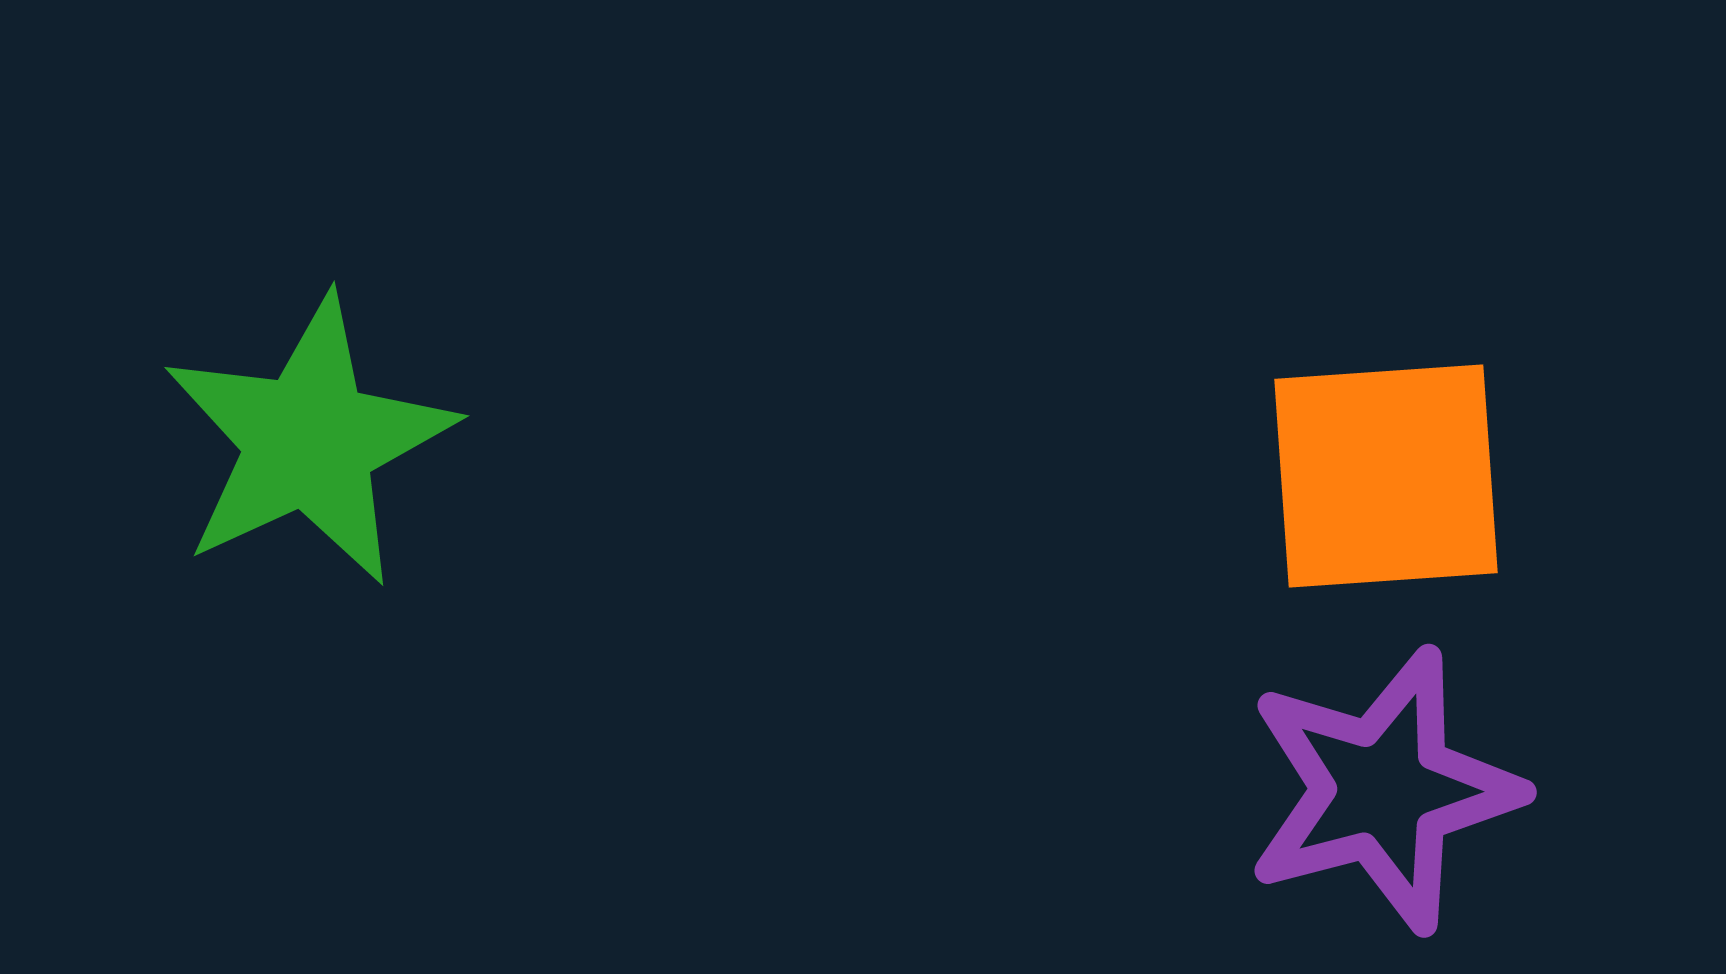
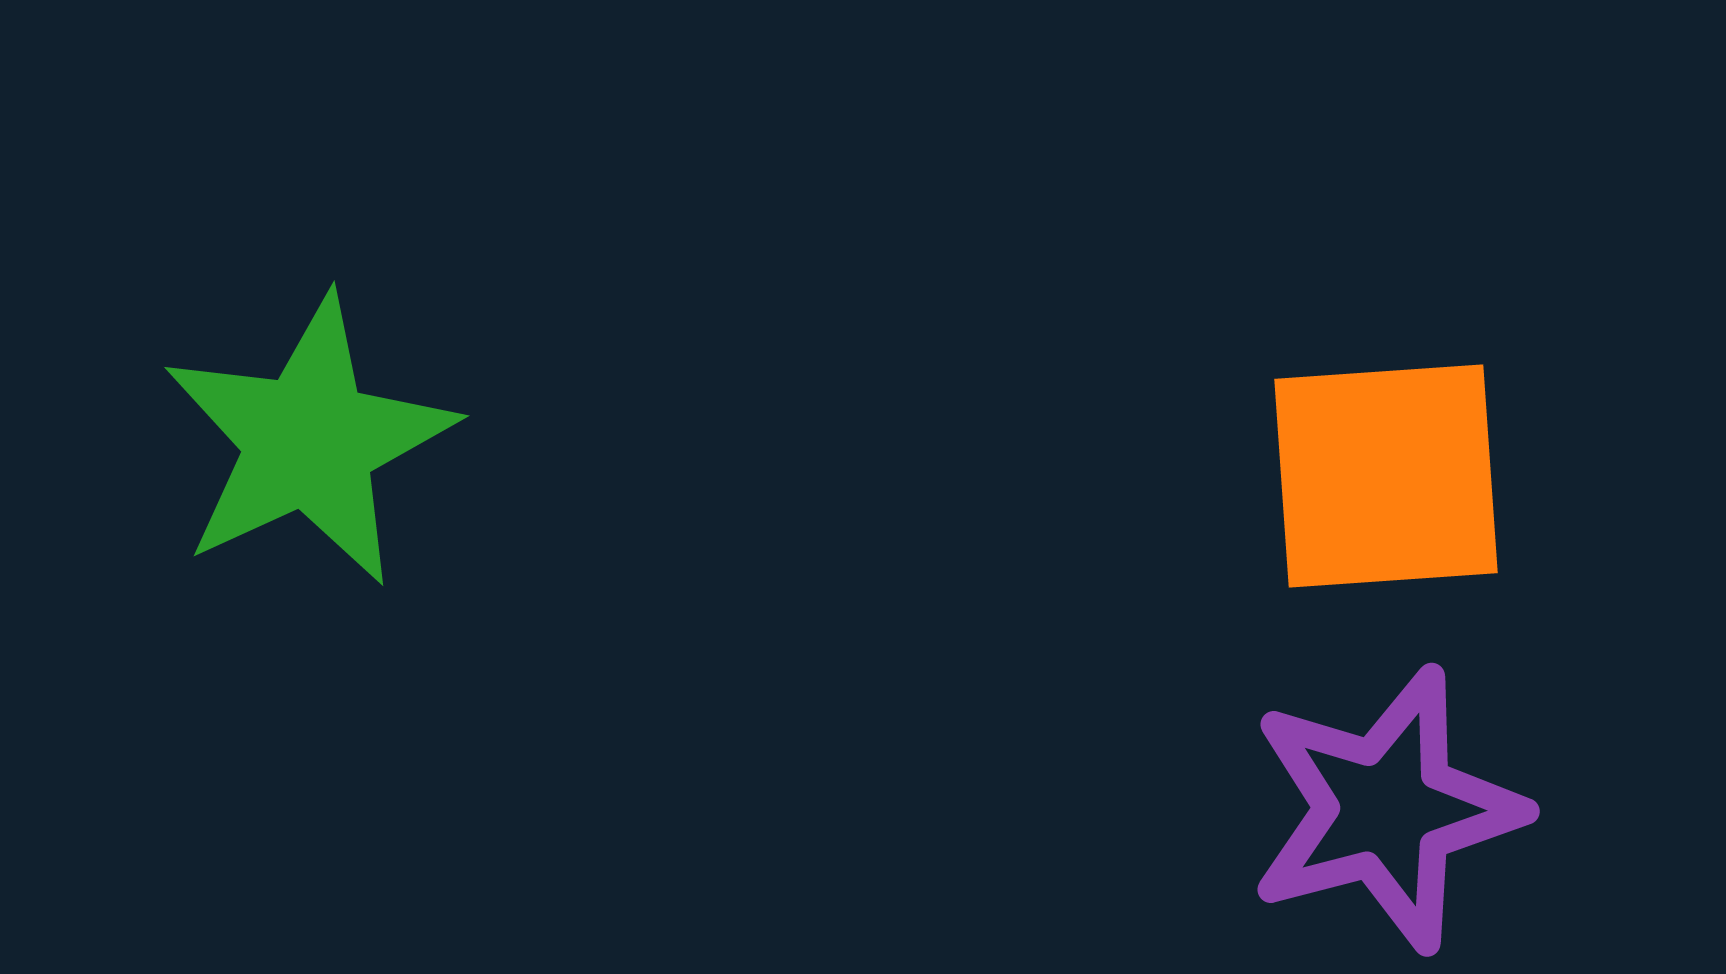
purple star: moved 3 px right, 19 px down
